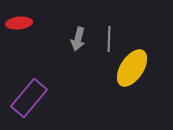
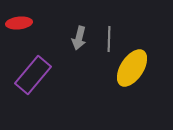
gray arrow: moved 1 px right, 1 px up
purple rectangle: moved 4 px right, 23 px up
